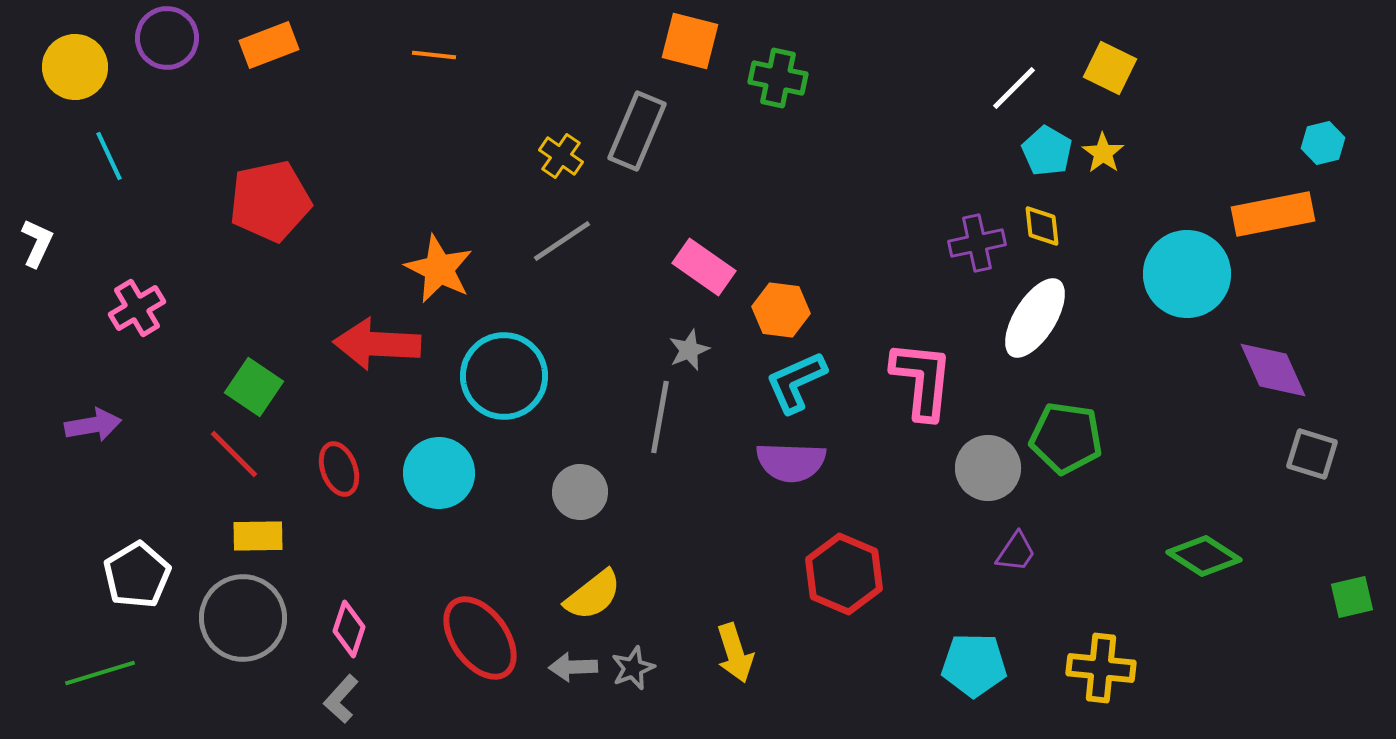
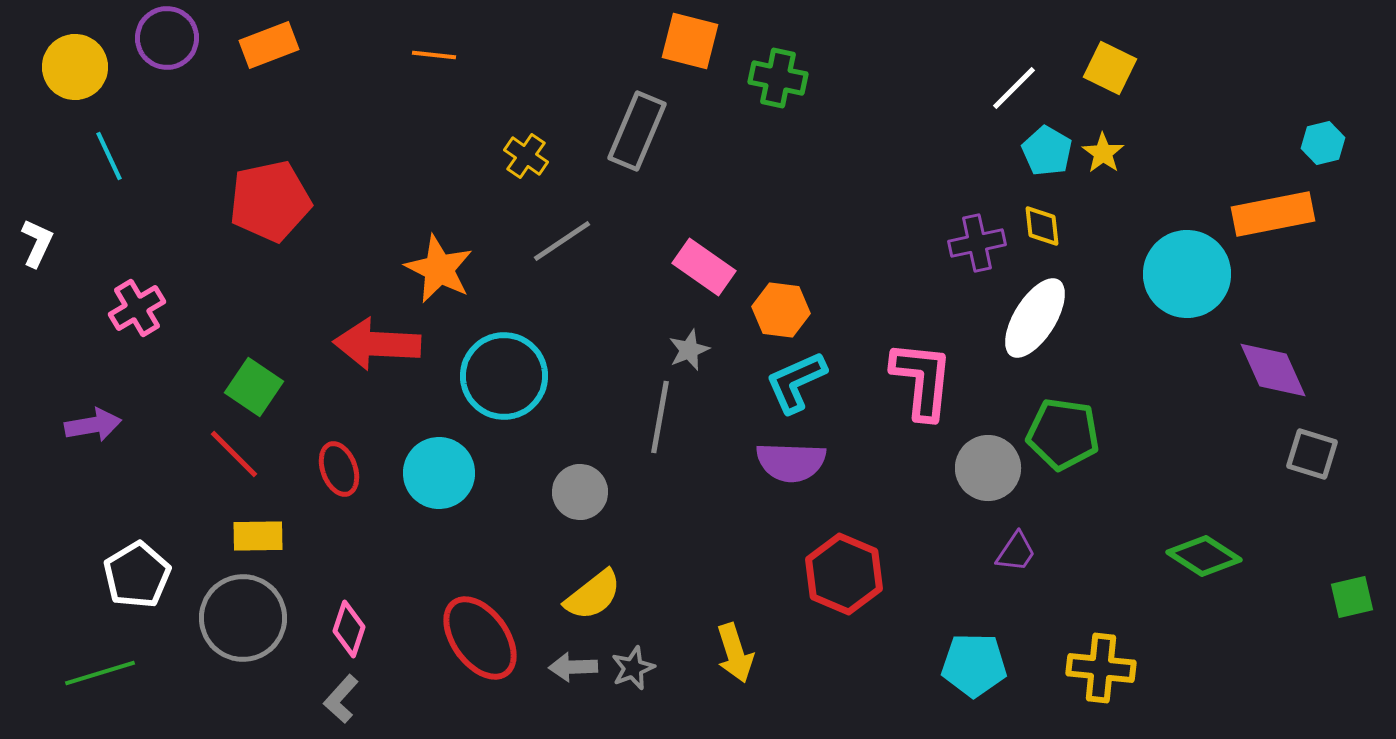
yellow cross at (561, 156): moved 35 px left
green pentagon at (1066, 438): moved 3 px left, 4 px up
